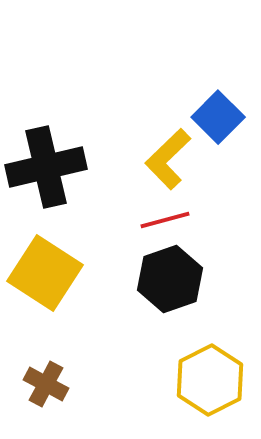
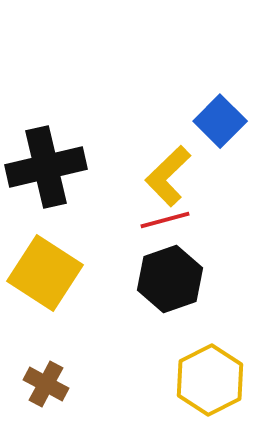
blue square: moved 2 px right, 4 px down
yellow L-shape: moved 17 px down
